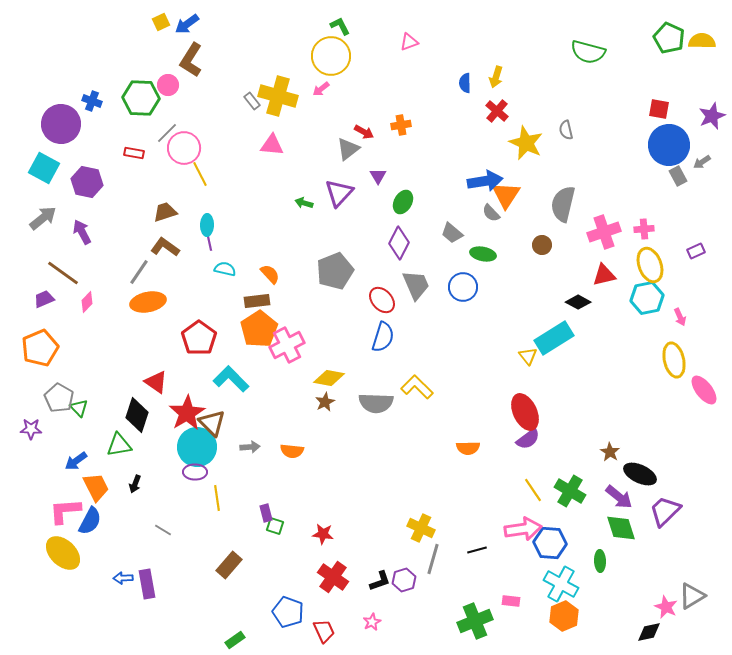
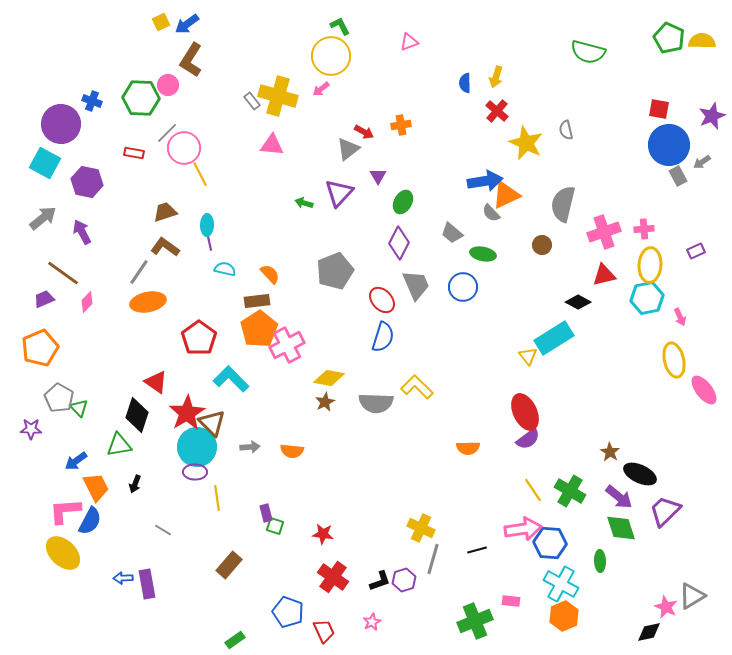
cyan square at (44, 168): moved 1 px right, 5 px up
orange triangle at (506, 195): rotated 32 degrees clockwise
yellow ellipse at (650, 265): rotated 24 degrees clockwise
